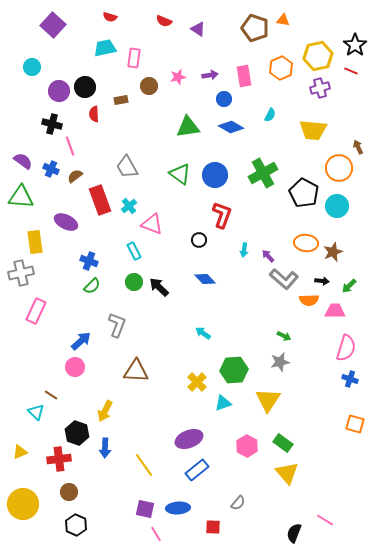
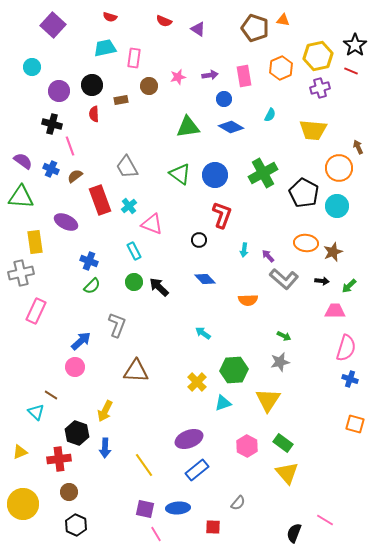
black circle at (85, 87): moved 7 px right, 2 px up
orange semicircle at (309, 300): moved 61 px left
